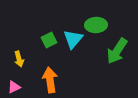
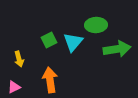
cyan triangle: moved 3 px down
green arrow: moved 2 px up; rotated 132 degrees counterclockwise
